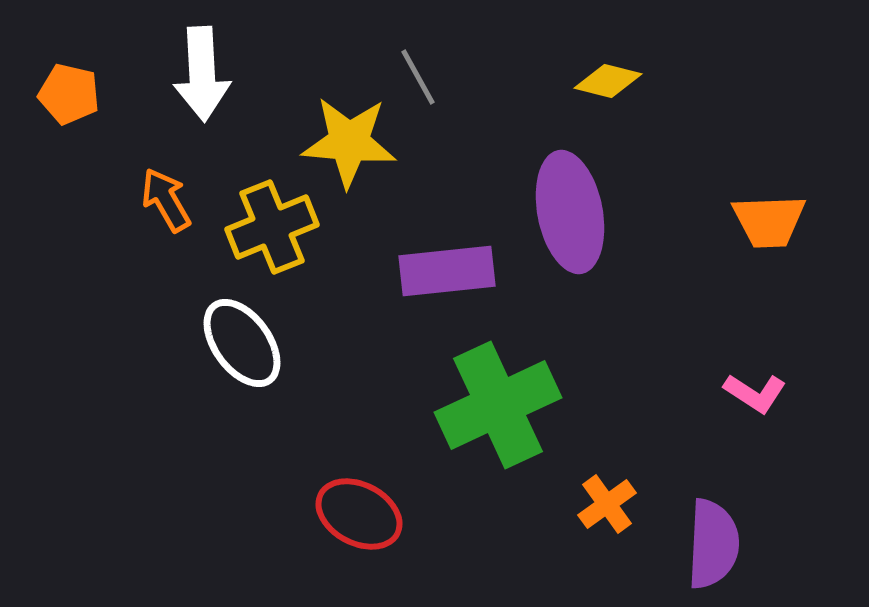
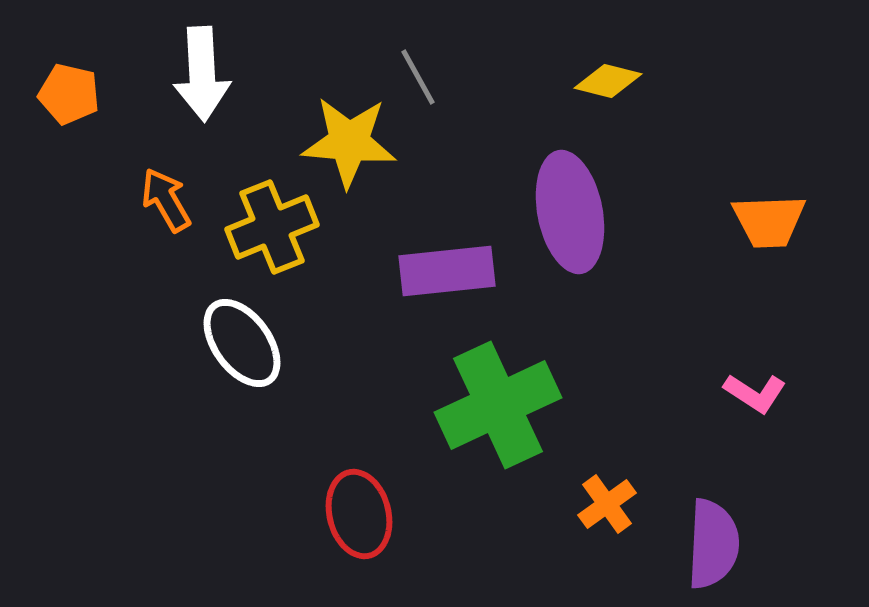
red ellipse: rotated 48 degrees clockwise
